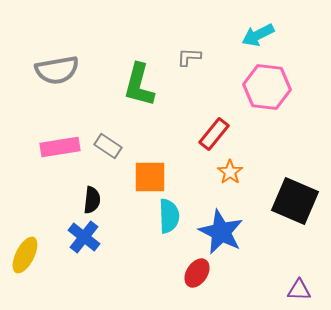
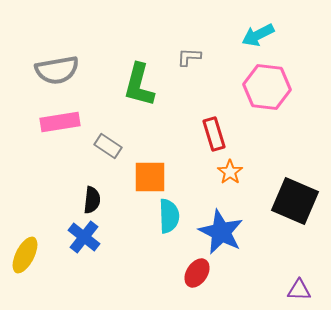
red rectangle: rotated 56 degrees counterclockwise
pink rectangle: moved 25 px up
